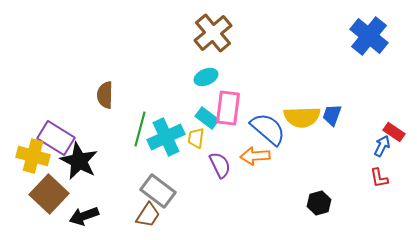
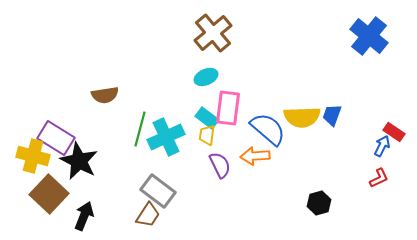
brown semicircle: rotated 100 degrees counterclockwise
yellow trapezoid: moved 11 px right, 3 px up
red L-shape: rotated 105 degrees counterclockwise
black arrow: rotated 132 degrees clockwise
